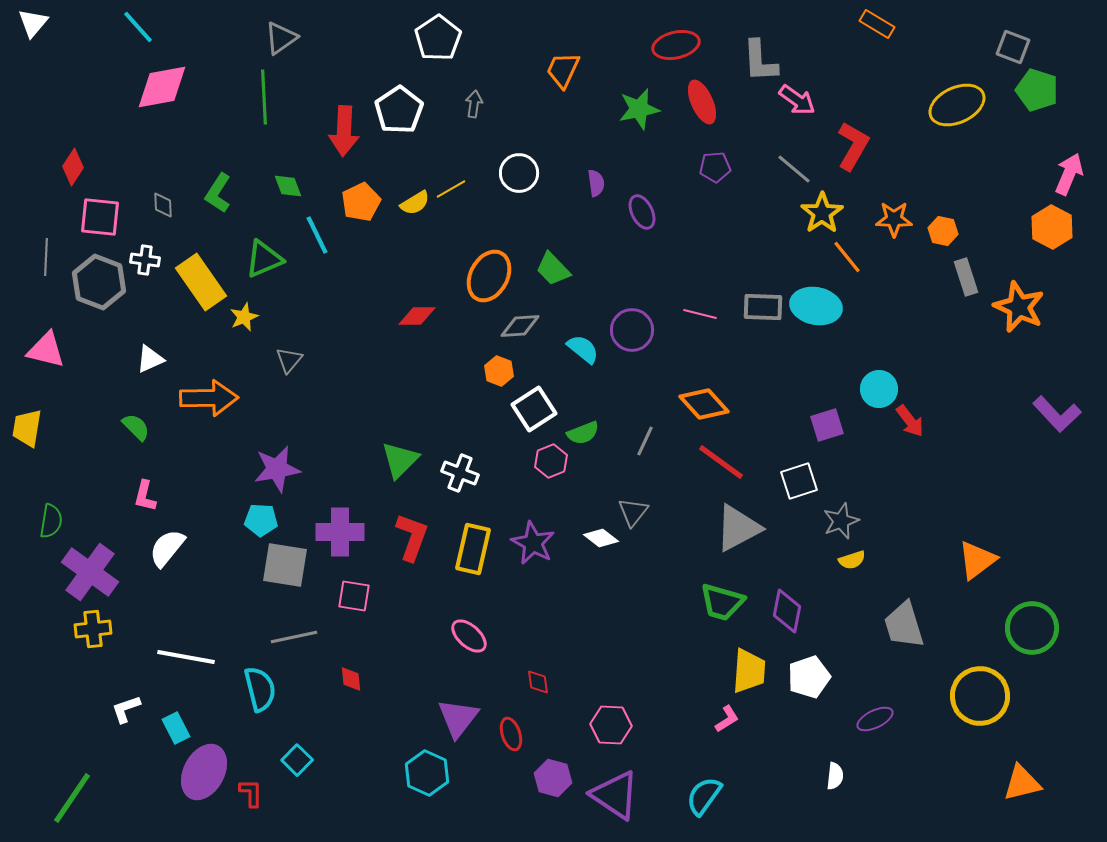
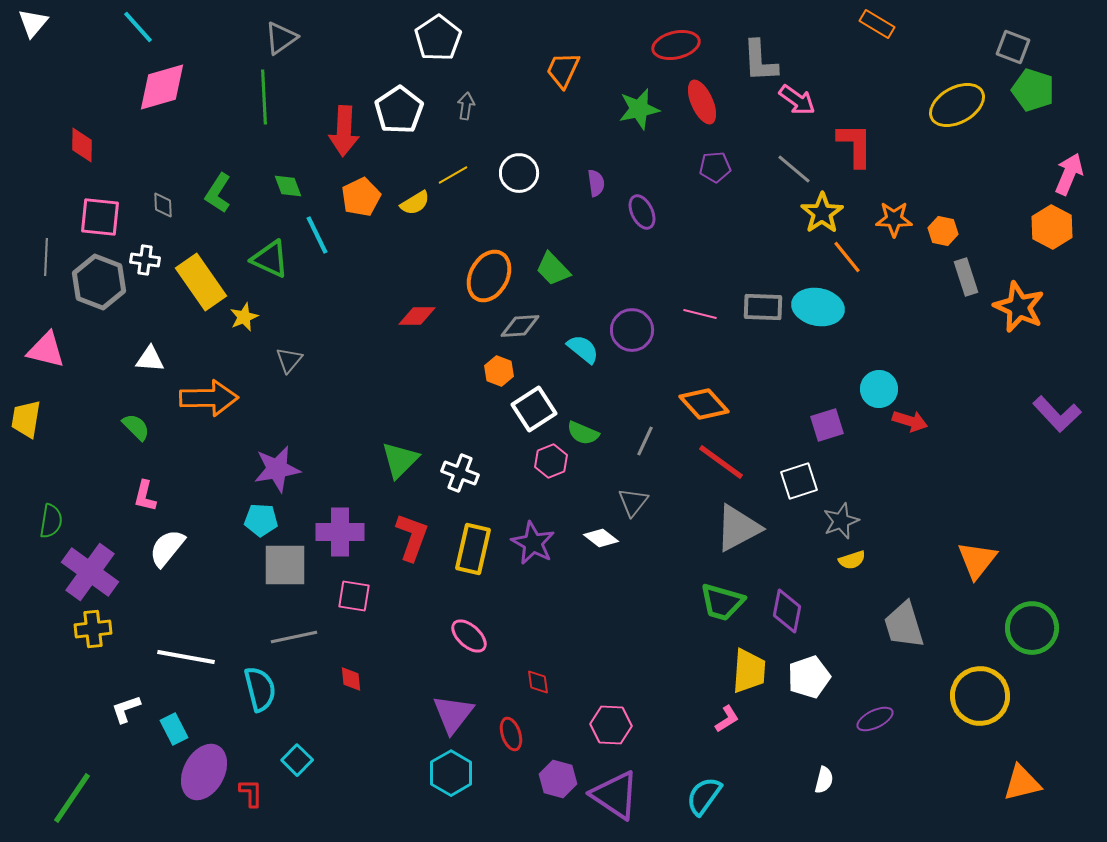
pink diamond at (162, 87): rotated 6 degrees counterclockwise
green pentagon at (1037, 90): moved 4 px left
gray arrow at (474, 104): moved 8 px left, 2 px down
yellow ellipse at (957, 105): rotated 4 degrees counterclockwise
red L-shape at (853, 146): moved 2 px right, 1 px up; rotated 30 degrees counterclockwise
red diamond at (73, 167): moved 9 px right, 22 px up; rotated 33 degrees counterclockwise
yellow line at (451, 189): moved 2 px right, 14 px up
orange pentagon at (361, 202): moved 5 px up
green triangle at (264, 259): moved 6 px right; rotated 48 degrees clockwise
cyan ellipse at (816, 306): moved 2 px right, 1 px down
white triangle at (150, 359): rotated 28 degrees clockwise
red arrow at (910, 421): rotated 36 degrees counterclockwise
yellow trapezoid at (27, 428): moved 1 px left, 9 px up
green semicircle at (583, 433): rotated 44 degrees clockwise
gray triangle at (633, 512): moved 10 px up
orange triangle at (977, 560): rotated 15 degrees counterclockwise
gray square at (285, 565): rotated 9 degrees counterclockwise
purple triangle at (458, 718): moved 5 px left, 4 px up
cyan rectangle at (176, 728): moved 2 px left, 1 px down
cyan hexagon at (427, 773): moved 24 px right; rotated 6 degrees clockwise
white semicircle at (835, 776): moved 11 px left, 4 px down; rotated 8 degrees clockwise
purple hexagon at (553, 778): moved 5 px right, 1 px down
